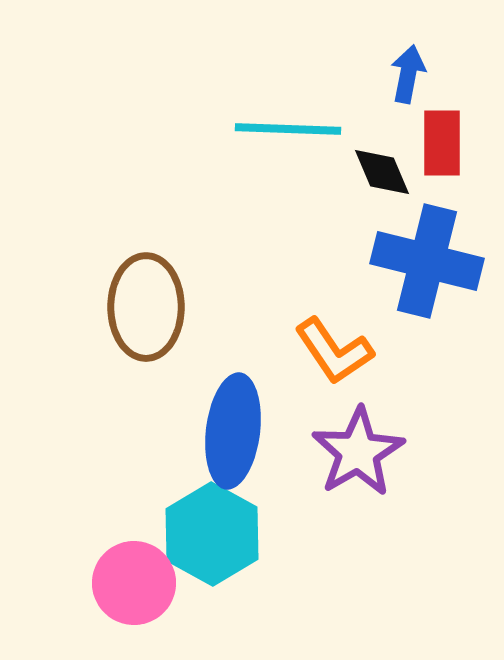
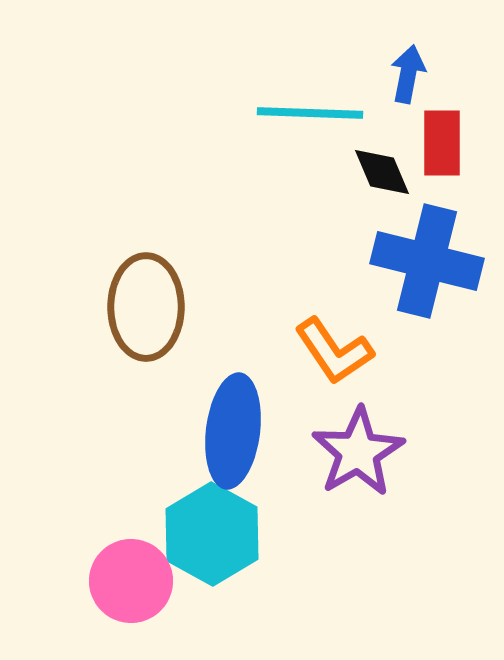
cyan line: moved 22 px right, 16 px up
pink circle: moved 3 px left, 2 px up
